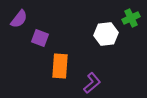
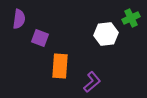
purple semicircle: rotated 30 degrees counterclockwise
purple L-shape: moved 1 px up
